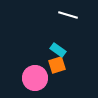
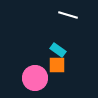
orange square: rotated 18 degrees clockwise
